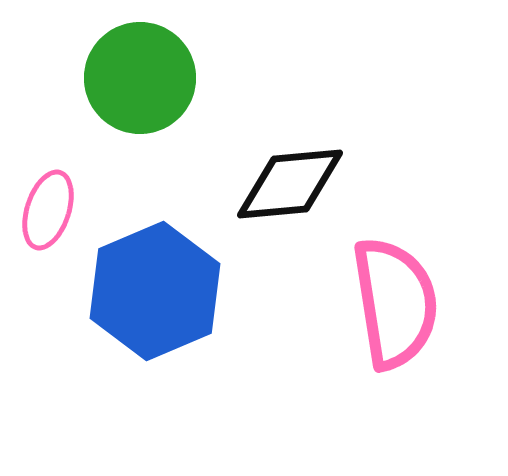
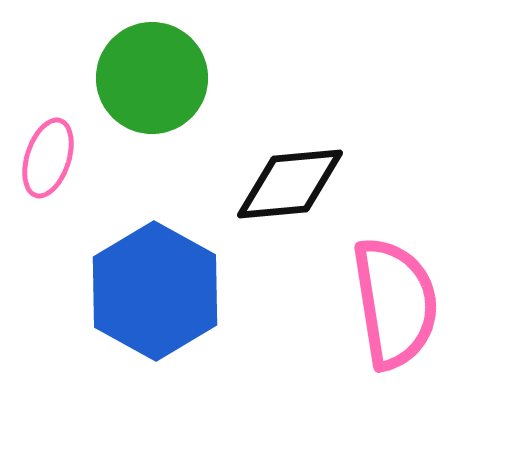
green circle: moved 12 px right
pink ellipse: moved 52 px up
blue hexagon: rotated 8 degrees counterclockwise
